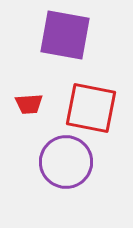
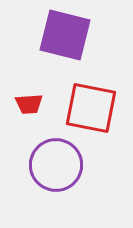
purple square: rotated 4 degrees clockwise
purple circle: moved 10 px left, 3 px down
